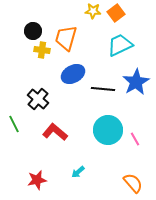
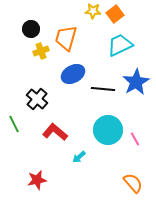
orange square: moved 1 px left, 1 px down
black circle: moved 2 px left, 2 px up
yellow cross: moved 1 px left, 1 px down; rotated 28 degrees counterclockwise
black cross: moved 1 px left
cyan arrow: moved 1 px right, 15 px up
